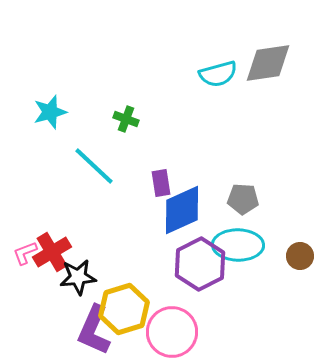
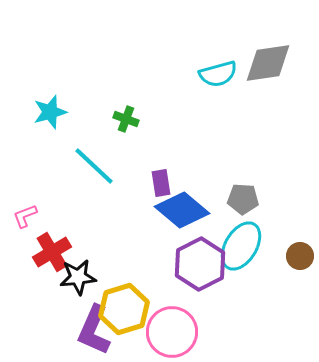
blue diamond: rotated 64 degrees clockwise
cyan ellipse: moved 3 px right, 1 px down; rotated 60 degrees counterclockwise
pink L-shape: moved 37 px up
